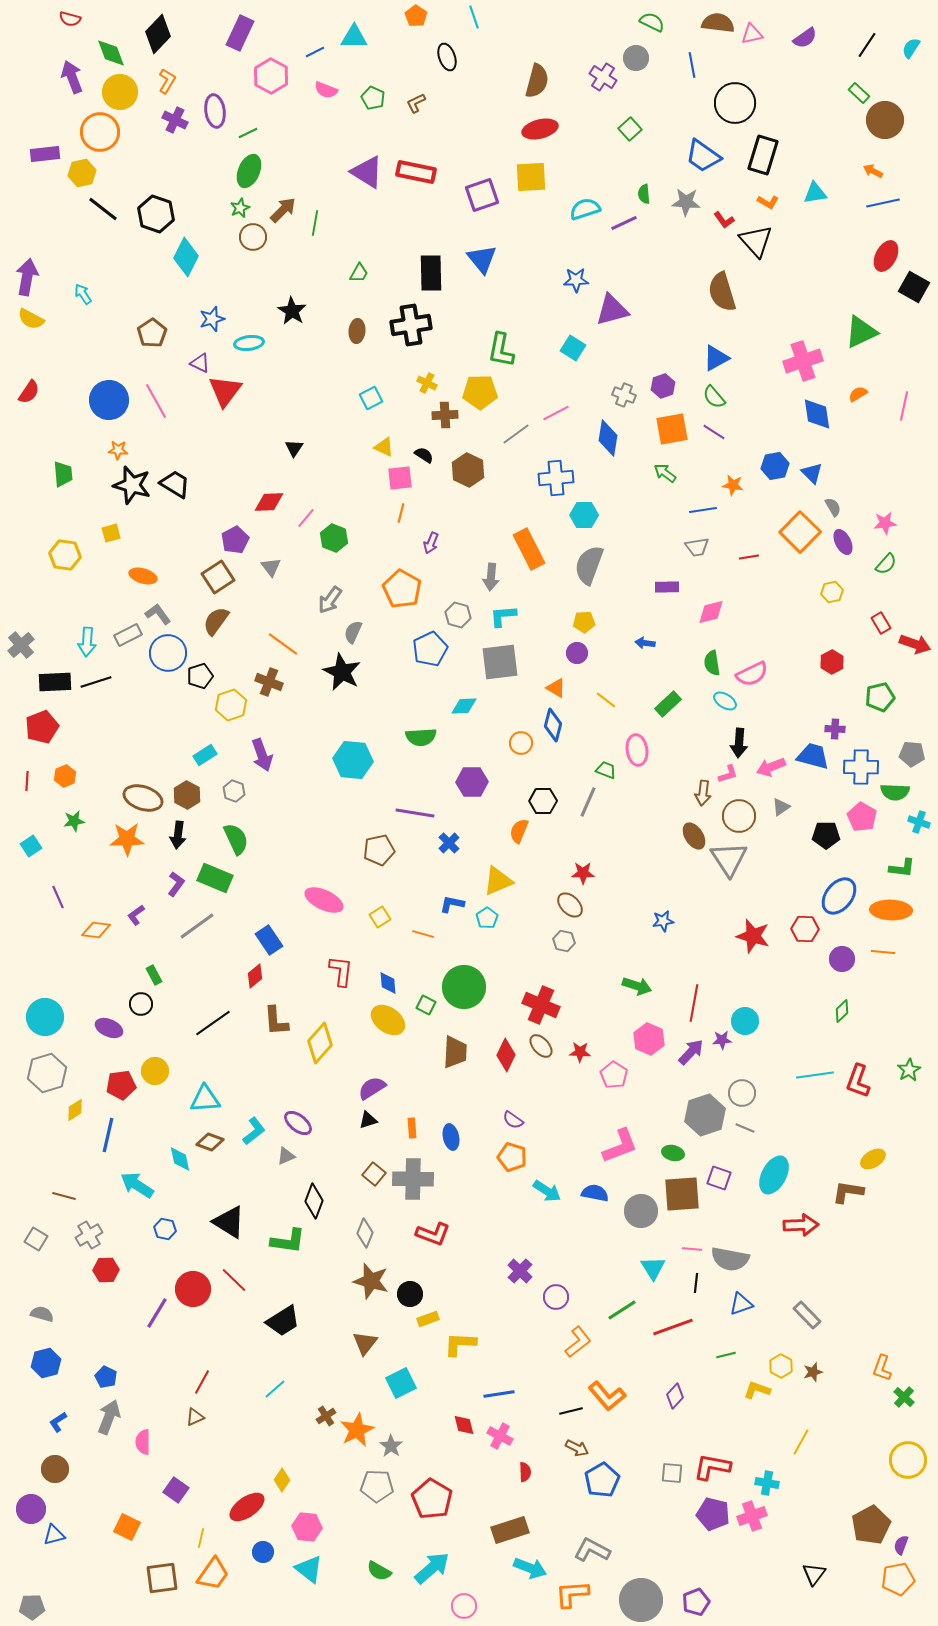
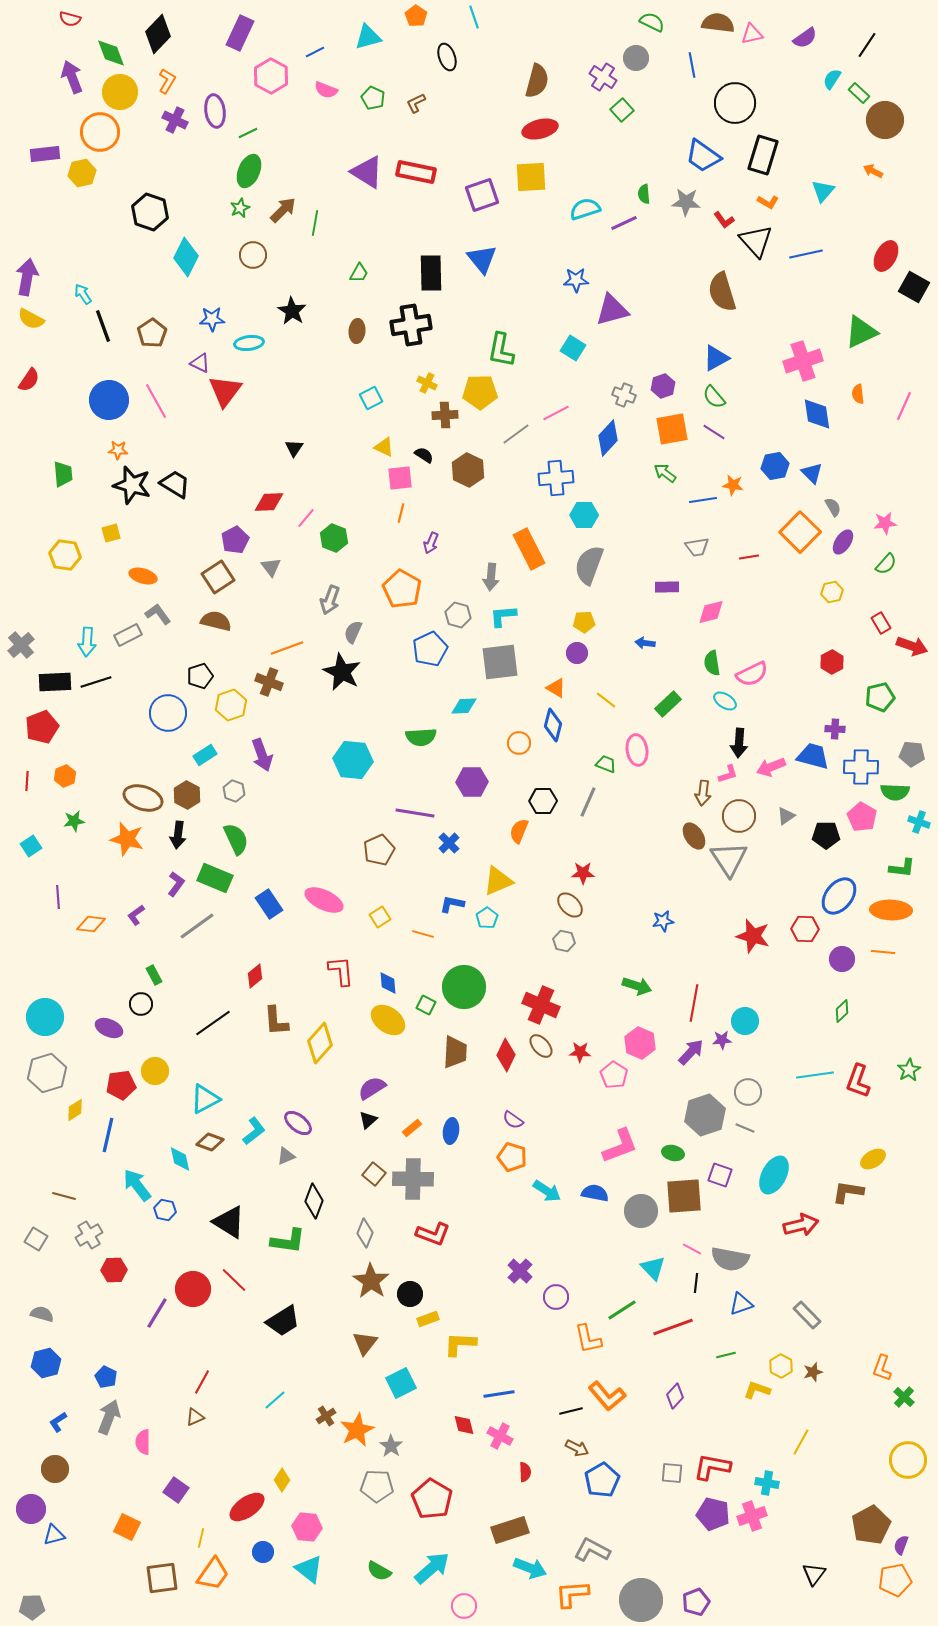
cyan triangle at (354, 37): moved 14 px right; rotated 16 degrees counterclockwise
cyan semicircle at (911, 48): moved 79 px left, 31 px down
green square at (630, 129): moved 8 px left, 19 px up
cyan triangle at (815, 193): moved 8 px right, 2 px up; rotated 40 degrees counterclockwise
blue line at (883, 203): moved 77 px left, 51 px down
black line at (103, 209): moved 117 px down; rotated 32 degrees clockwise
black hexagon at (156, 214): moved 6 px left, 2 px up
brown circle at (253, 237): moved 18 px down
blue star at (212, 319): rotated 15 degrees clockwise
red semicircle at (29, 392): moved 12 px up
orange semicircle at (858, 394): rotated 66 degrees counterclockwise
pink line at (904, 406): rotated 12 degrees clockwise
blue diamond at (608, 438): rotated 33 degrees clockwise
blue line at (703, 510): moved 10 px up
purple ellipse at (843, 542): rotated 60 degrees clockwise
gray arrow at (330, 600): rotated 16 degrees counterclockwise
brown semicircle at (216, 621): rotated 68 degrees clockwise
orange line at (283, 644): moved 4 px right, 4 px down; rotated 56 degrees counterclockwise
red arrow at (915, 644): moved 3 px left, 2 px down
blue circle at (168, 653): moved 60 px down
orange circle at (521, 743): moved 2 px left
green trapezoid at (606, 770): moved 6 px up
gray triangle at (781, 807): moved 5 px right, 9 px down
orange star at (127, 839): rotated 16 degrees clockwise
brown pentagon at (379, 850): rotated 12 degrees counterclockwise
purple line at (58, 897): rotated 20 degrees clockwise
orange diamond at (96, 930): moved 5 px left, 6 px up
blue rectangle at (269, 940): moved 36 px up
red L-shape at (341, 971): rotated 12 degrees counterclockwise
pink hexagon at (649, 1039): moved 9 px left, 4 px down
gray circle at (742, 1093): moved 6 px right, 1 px up
cyan triangle at (205, 1099): rotated 24 degrees counterclockwise
black triangle at (368, 1120): rotated 24 degrees counterclockwise
orange rectangle at (412, 1128): rotated 54 degrees clockwise
blue ellipse at (451, 1137): moved 6 px up; rotated 20 degrees clockwise
purple square at (719, 1178): moved 1 px right, 3 px up
cyan arrow at (137, 1185): rotated 20 degrees clockwise
brown square at (682, 1194): moved 2 px right, 2 px down
red arrow at (801, 1225): rotated 12 degrees counterclockwise
blue hexagon at (165, 1229): moved 19 px up
pink line at (692, 1249): rotated 24 degrees clockwise
cyan triangle at (653, 1268): rotated 12 degrees counterclockwise
red hexagon at (106, 1270): moved 8 px right
brown star at (371, 1281): rotated 18 degrees clockwise
orange L-shape at (578, 1342): moved 10 px right, 3 px up; rotated 116 degrees clockwise
cyan line at (275, 1389): moved 11 px down
orange pentagon at (898, 1579): moved 3 px left, 1 px down
